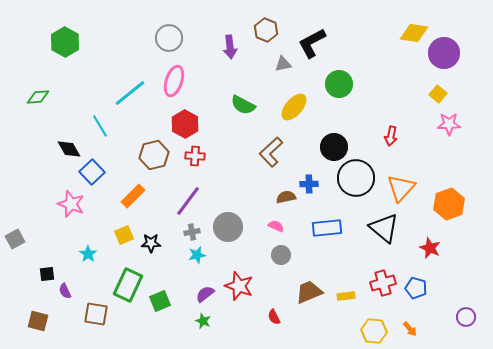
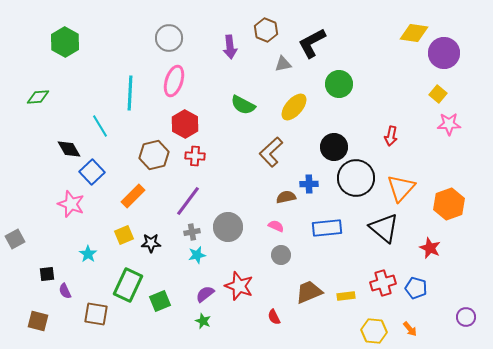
cyan line at (130, 93): rotated 48 degrees counterclockwise
